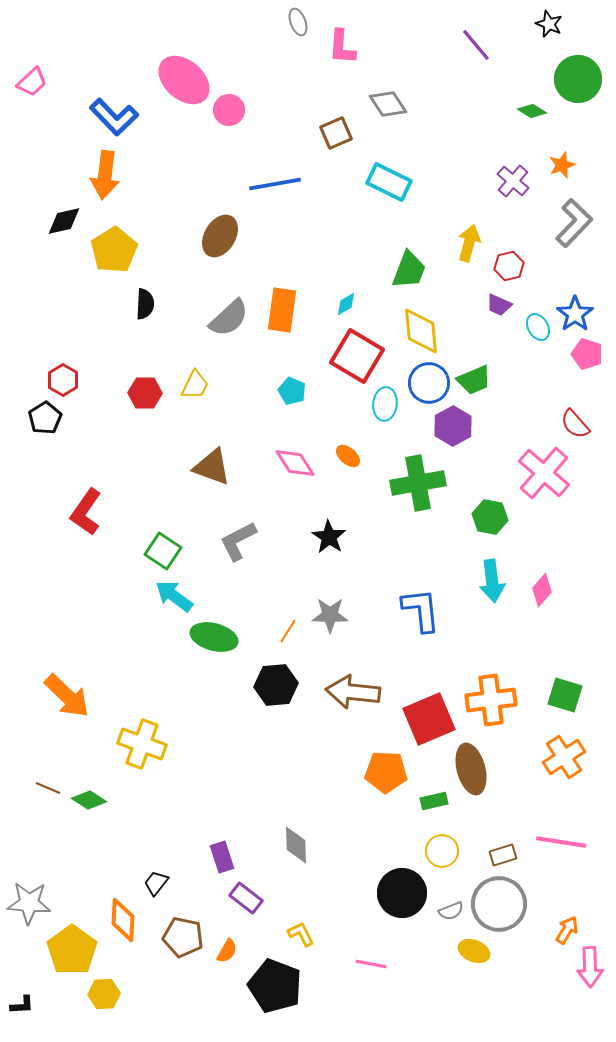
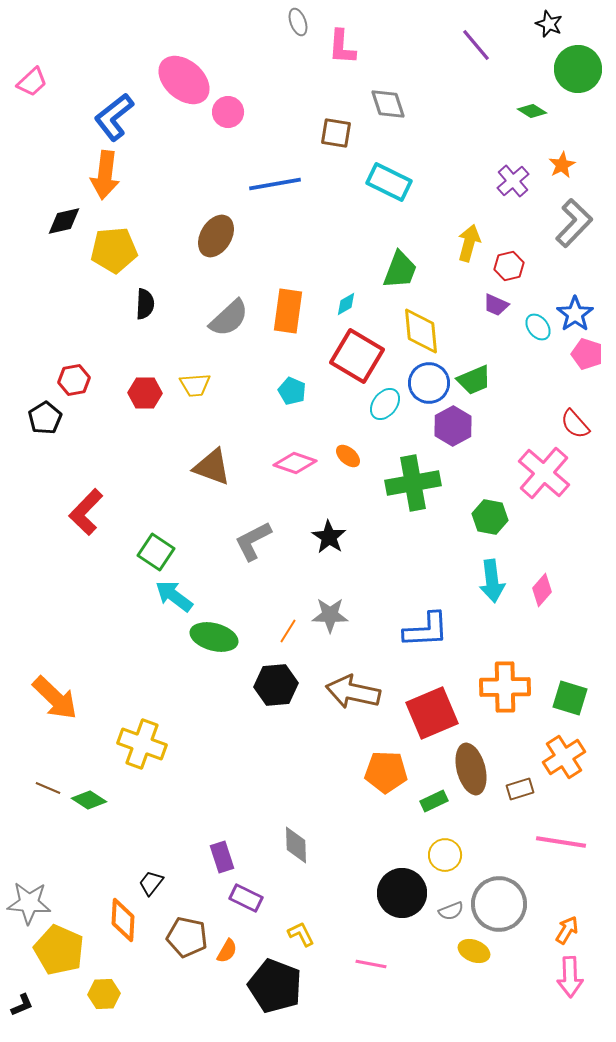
green circle at (578, 79): moved 10 px up
gray diamond at (388, 104): rotated 15 degrees clockwise
pink circle at (229, 110): moved 1 px left, 2 px down
blue L-shape at (114, 117): rotated 96 degrees clockwise
brown square at (336, 133): rotated 32 degrees clockwise
orange star at (562, 165): rotated 8 degrees counterclockwise
purple cross at (513, 181): rotated 8 degrees clockwise
brown ellipse at (220, 236): moved 4 px left
yellow pentagon at (114, 250): rotated 27 degrees clockwise
green trapezoid at (409, 270): moved 9 px left
purple trapezoid at (499, 305): moved 3 px left
orange rectangle at (282, 310): moved 6 px right, 1 px down
cyan ellipse at (538, 327): rotated 8 degrees counterclockwise
red hexagon at (63, 380): moved 11 px right; rotated 20 degrees clockwise
yellow trapezoid at (195, 385): rotated 60 degrees clockwise
cyan ellipse at (385, 404): rotated 32 degrees clockwise
pink diamond at (295, 463): rotated 39 degrees counterclockwise
green cross at (418, 483): moved 5 px left
red L-shape at (86, 512): rotated 9 degrees clockwise
gray L-shape at (238, 541): moved 15 px right
green square at (163, 551): moved 7 px left, 1 px down
blue L-shape at (421, 610): moved 5 px right, 20 px down; rotated 93 degrees clockwise
brown arrow at (353, 692): rotated 6 degrees clockwise
green square at (565, 695): moved 5 px right, 3 px down
orange arrow at (67, 696): moved 12 px left, 2 px down
orange cross at (491, 700): moved 14 px right, 13 px up; rotated 6 degrees clockwise
red square at (429, 719): moved 3 px right, 6 px up
green rectangle at (434, 801): rotated 12 degrees counterclockwise
yellow circle at (442, 851): moved 3 px right, 4 px down
brown rectangle at (503, 855): moved 17 px right, 66 px up
black trapezoid at (156, 883): moved 5 px left
purple rectangle at (246, 898): rotated 12 degrees counterclockwise
brown pentagon at (183, 937): moved 4 px right
yellow pentagon at (72, 950): moved 13 px left; rotated 12 degrees counterclockwise
pink arrow at (590, 967): moved 20 px left, 10 px down
black L-shape at (22, 1005): rotated 20 degrees counterclockwise
